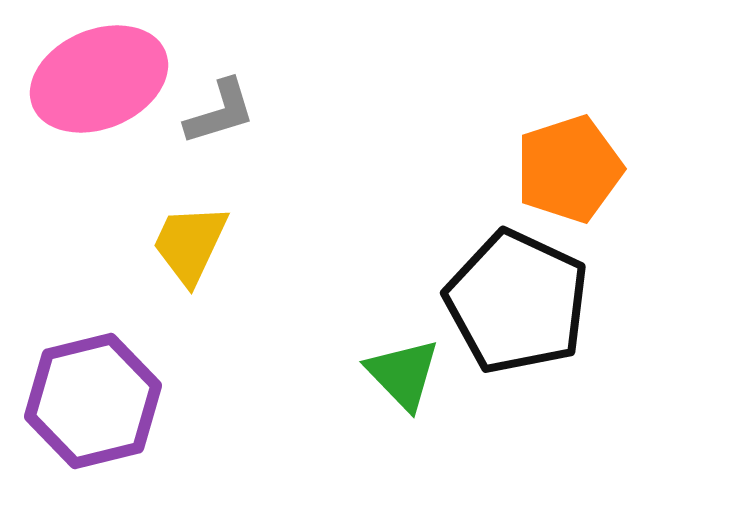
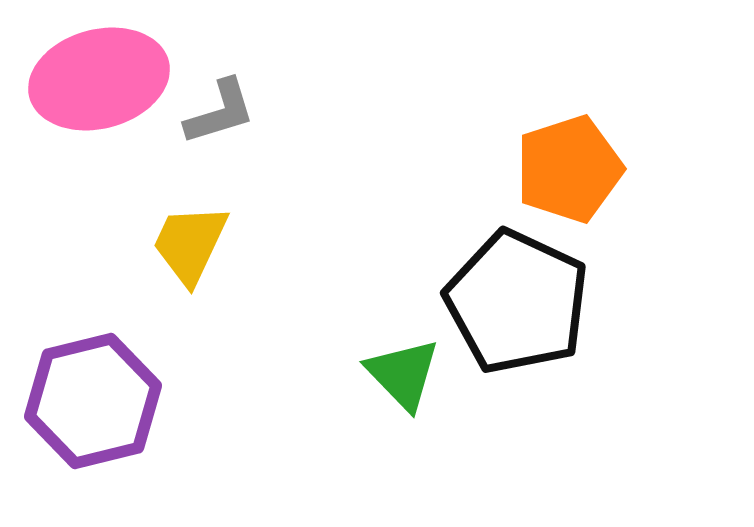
pink ellipse: rotated 8 degrees clockwise
